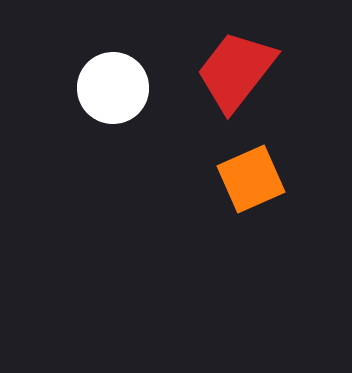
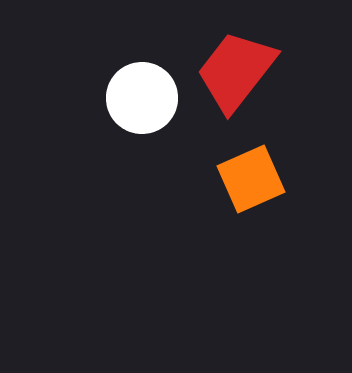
white circle: moved 29 px right, 10 px down
